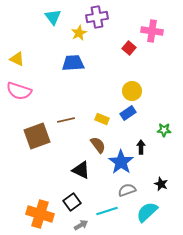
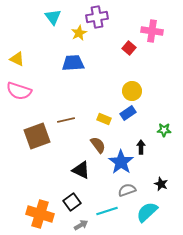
yellow rectangle: moved 2 px right
